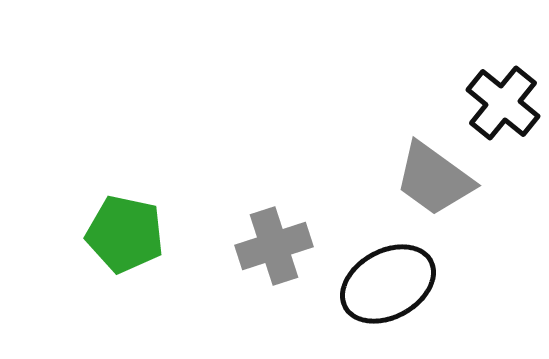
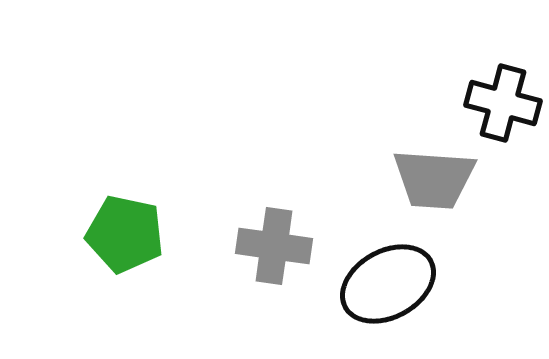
black cross: rotated 24 degrees counterclockwise
gray trapezoid: rotated 32 degrees counterclockwise
gray cross: rotated 26 degrees clockwise
